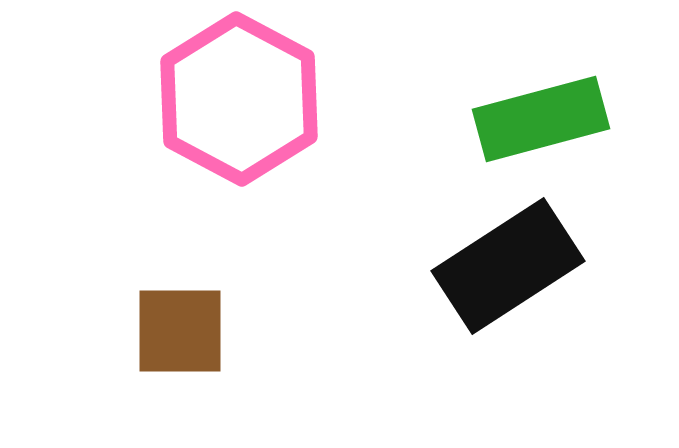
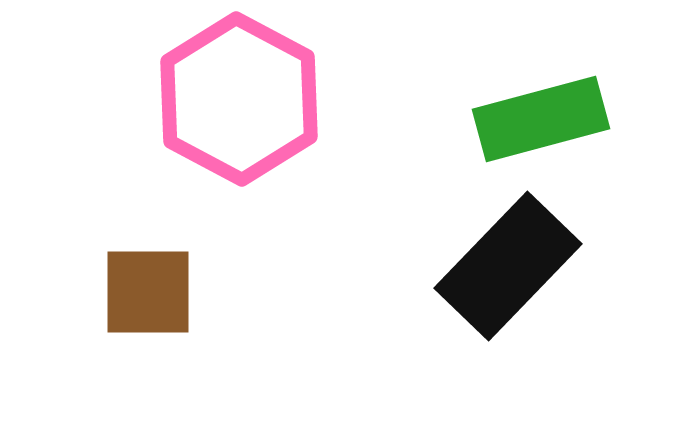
black rectangle: rotated 13 degrees counterclockwise
brown square: moved 32 px left, 39 px up
